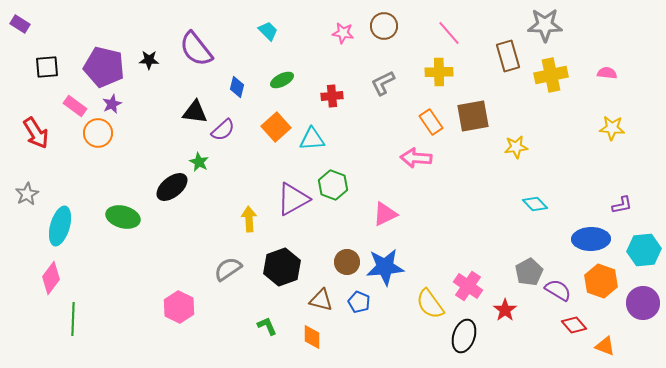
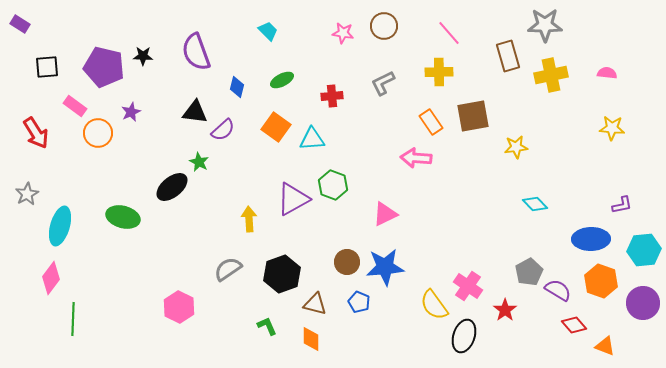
purple semicircle at (196, 49): moved 3 px down; rotated 18 degrees clockwise
black star at (149, 60): moved 6 px left, 4 px up
purple star at (112, 104): moved 19 px right, 8 px down
orange square at (276, 127): rotated 12 degrees counterclockwise
black hexagon at (282, 267): moved 7 px down
brown triangle at (321, 300): moved 6 px left, 4 px down
yellow semicircle at (430, 304): moved 4 px right, 1 px down
orange diamond at (312, 337): moved 1 px left, 2 px down
